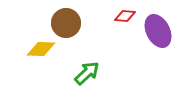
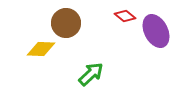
red diamond: rotated 35 degrees clockwise
purple ellipse: moved 2 px left
green arrow: moved 4 px right, 1 px down
